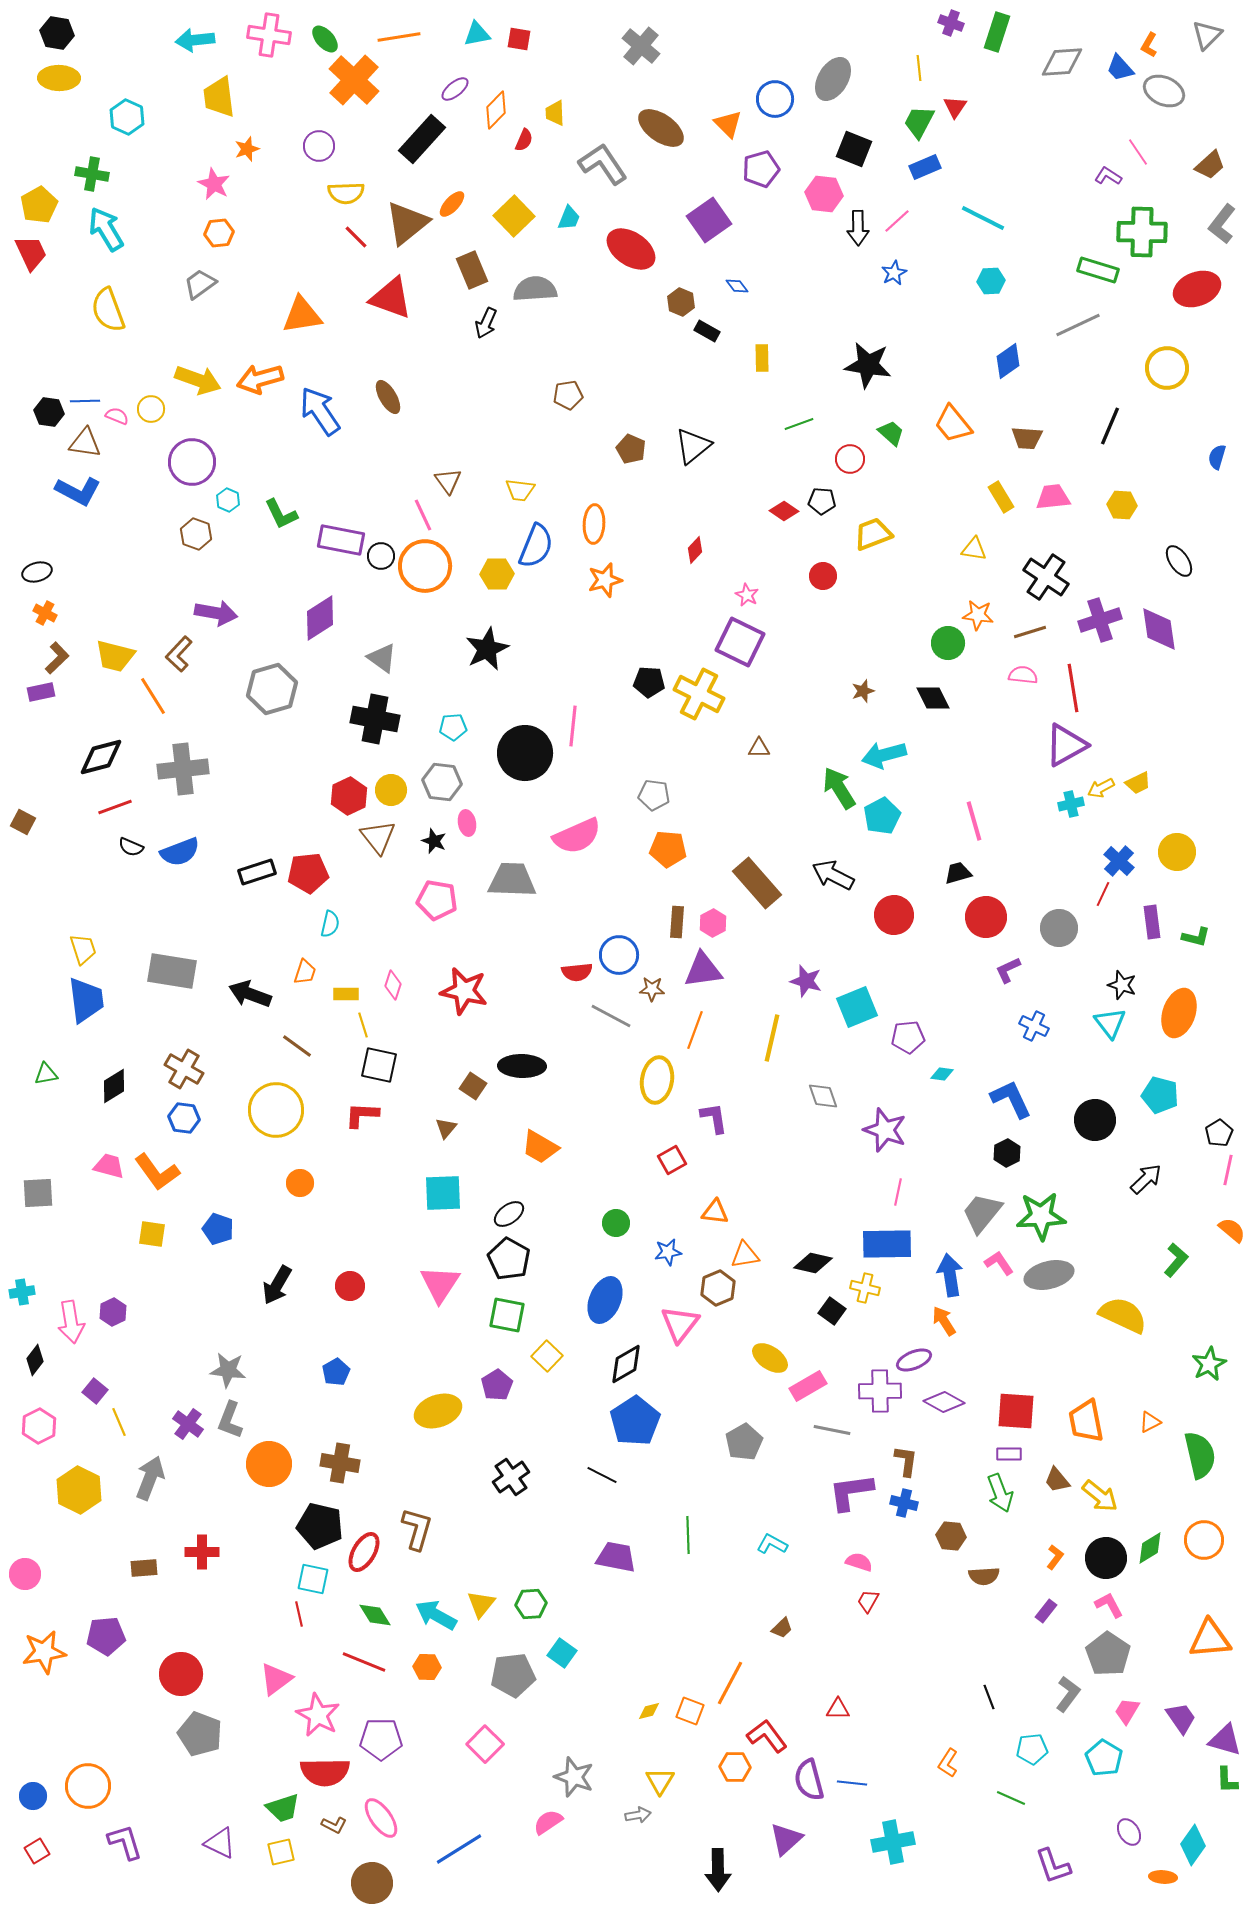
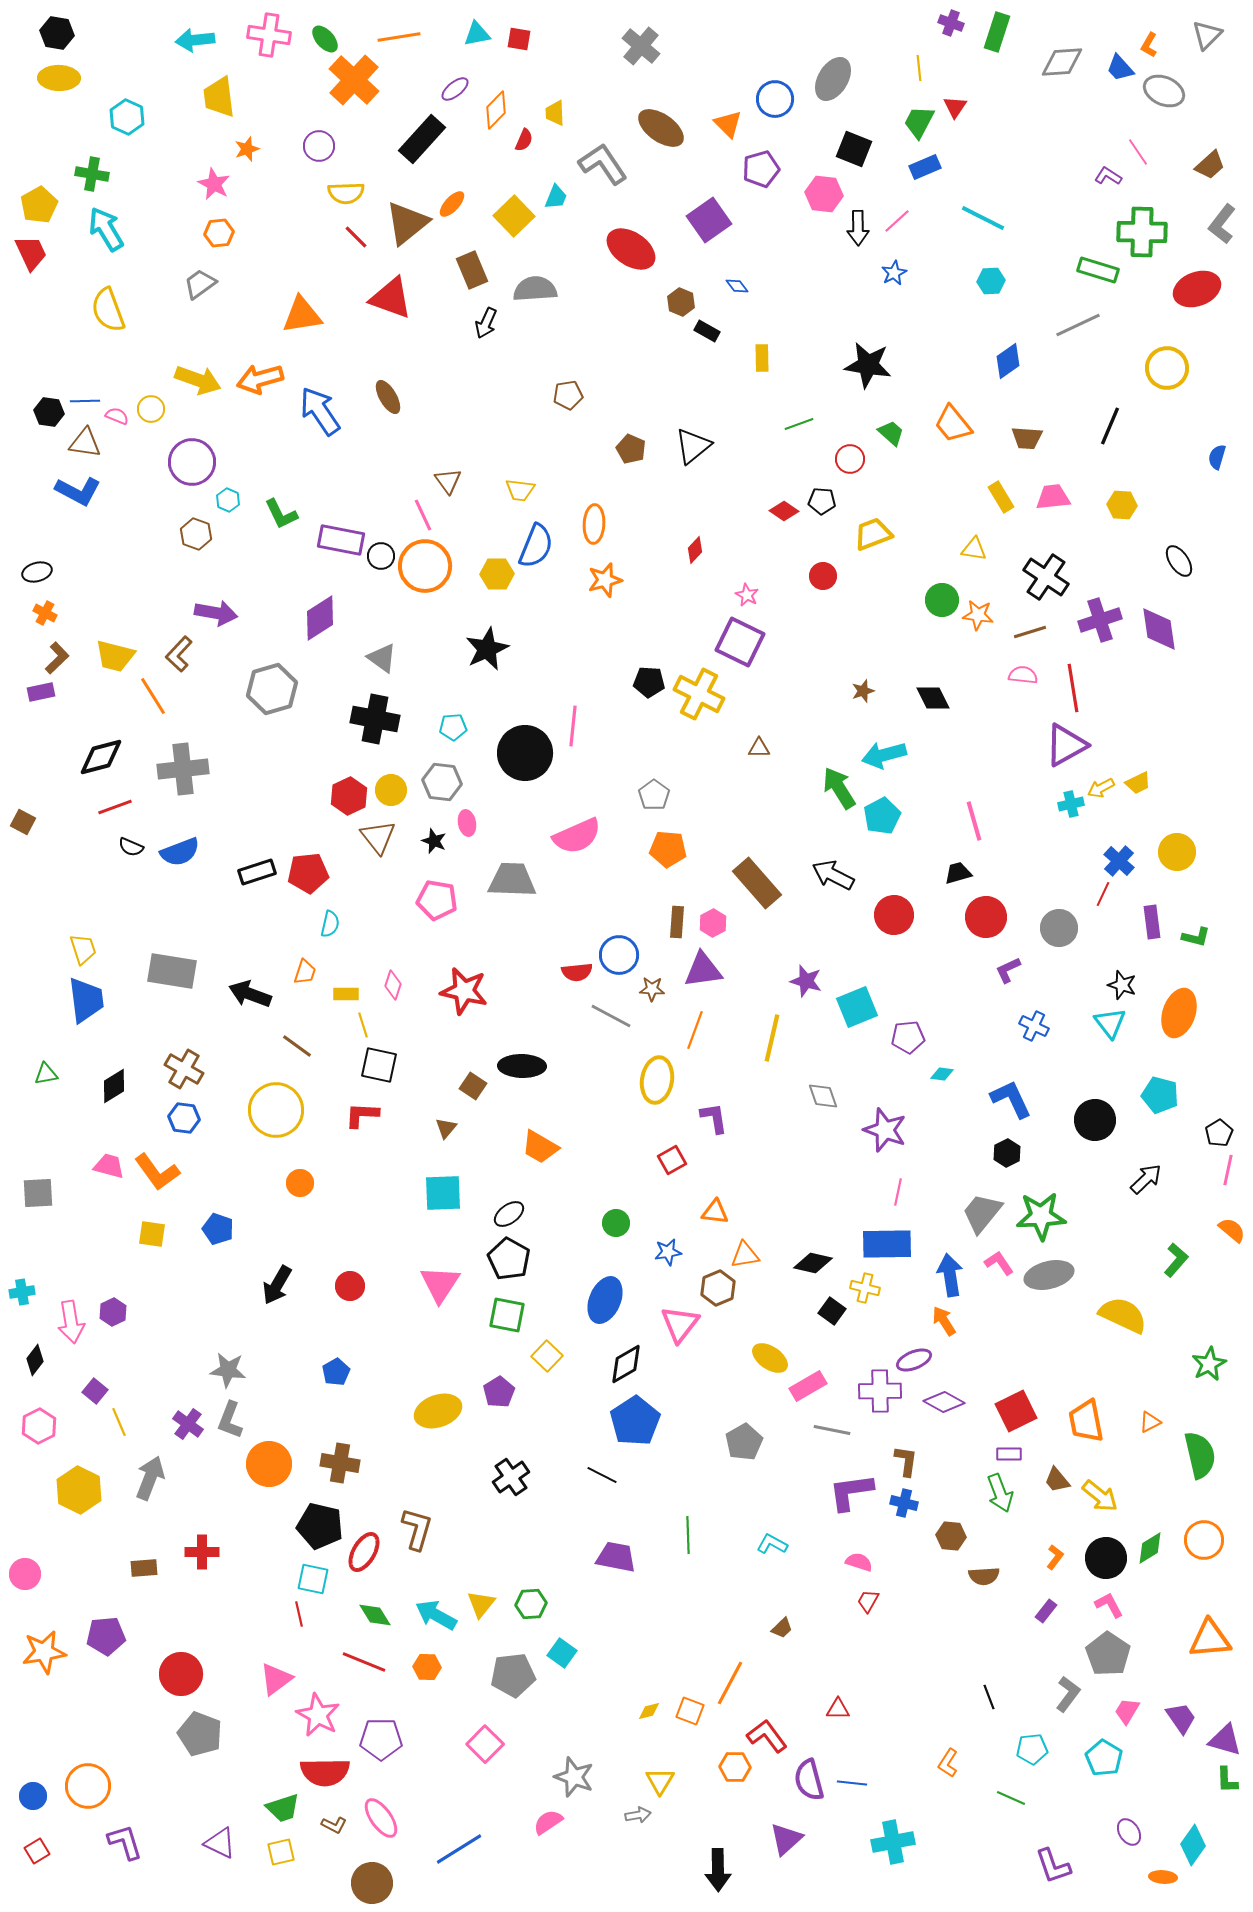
cyan trapezoid at (569, 218): moved 13 px left, 21 px up
green circle at (948, 643): moved 6 px left, 43 px up
gray pentagon at (654, 795): rotated 28 degrees clockwise
purple pentagon at (497, 1385): moved 2 px right, 7 px down
red square at (1016, 1411): rotated 30 degrees counterclockwise
